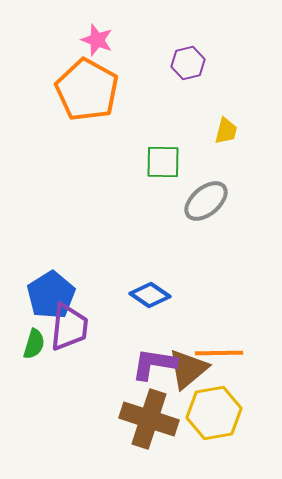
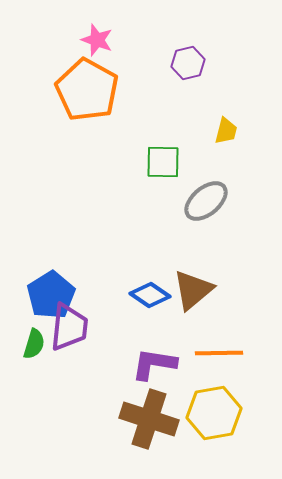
brown triangle: moved 5 px right, 79 px up
